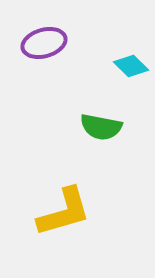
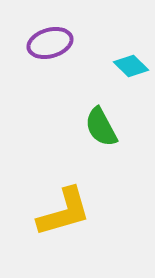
purple ellipse: moved 6 px right
green semicircle: rotated 51 degrees clockwise
